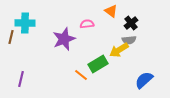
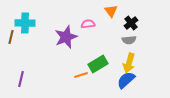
orange triangle: rotated 16 degrees clockwise
pink semicircle: moved 1 px right
purple star: moved 2 px right, 2 px up
yellow arrow: moved 10 px right, 13 px down; rotated 42 degrees counterclockwise
orange line: rotated 56 degrees counterclockwise
blue semicircle: moved 18 px left
